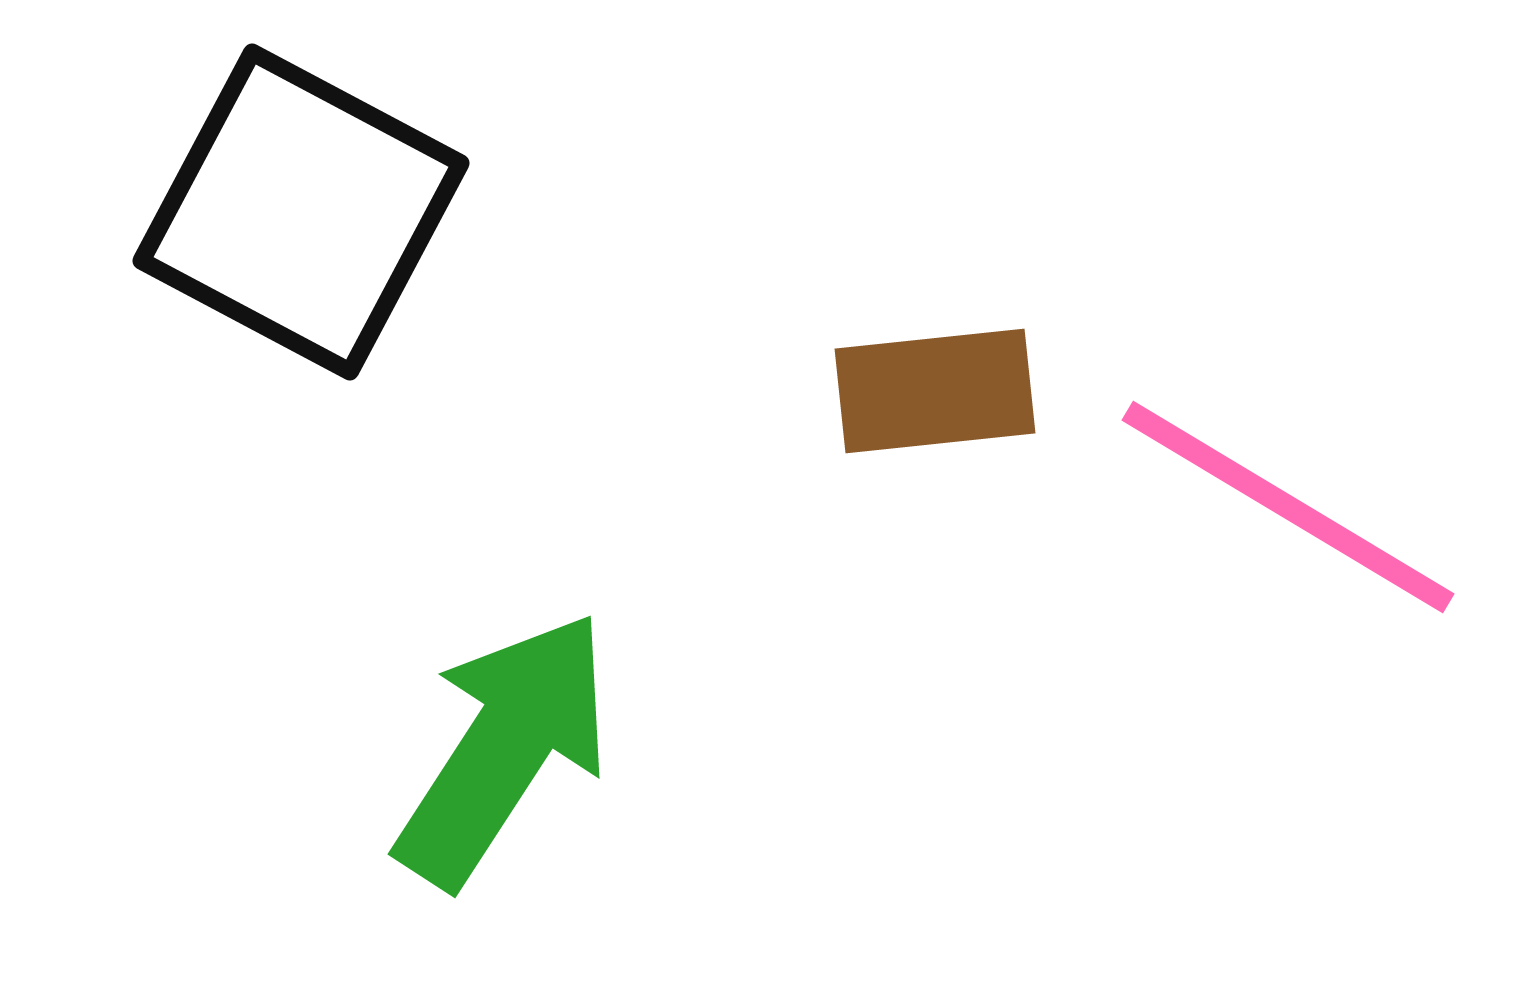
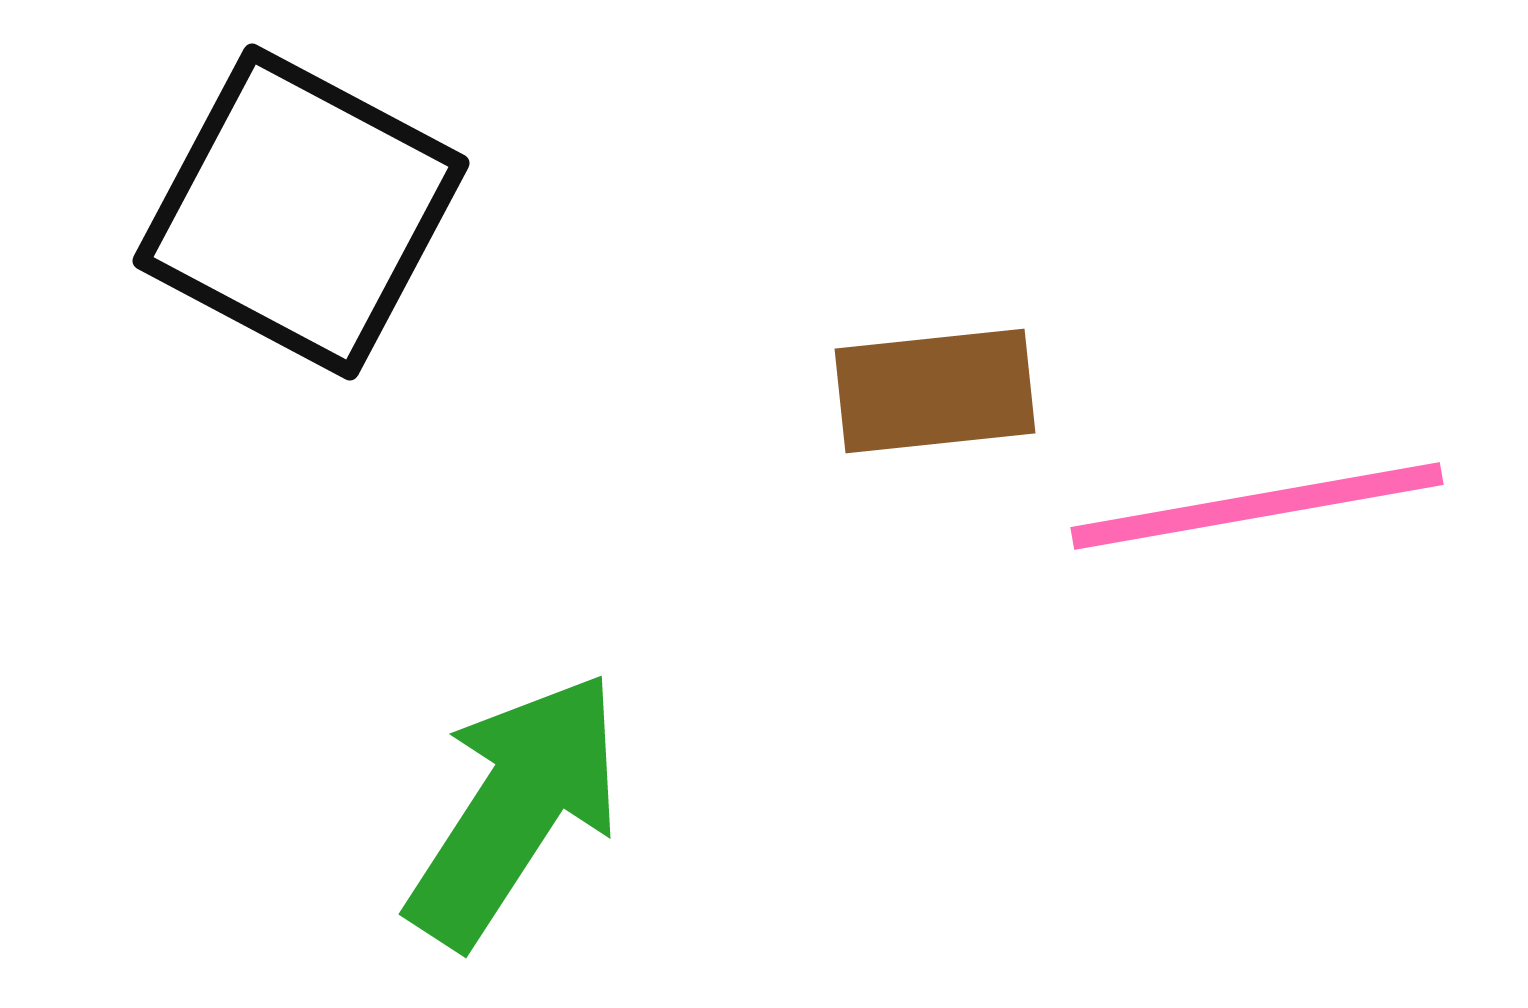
pink line: moved 31 px left, 1 px up; rotated 41 degrees counterclockwise
green arrow: moved 11 px right, 60 px down
